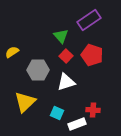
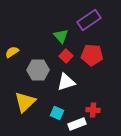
red pentagon: rotated 15 degrees counterclockwise
